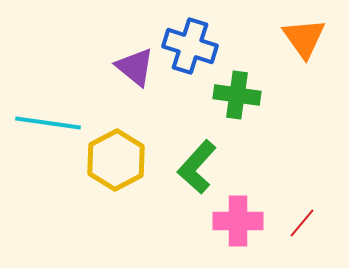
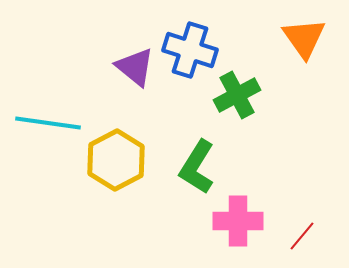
blue cross: moved 4 px down
green cross: rotated 36 degrees counterclockwise
green L-shape: rotated 10 degrees counterclockwise
red line: moved 13 px down
